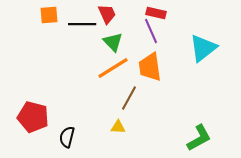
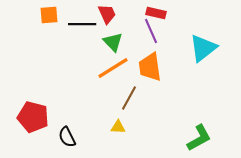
black semicircle: rotated 40 degrees counterclockwise
